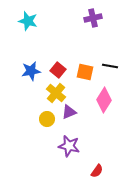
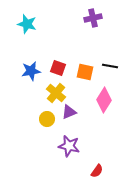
cyan star: moved 1 px left, 3 px down
red square: moved 2 px up; rotated 21 degrees counterclockwise
